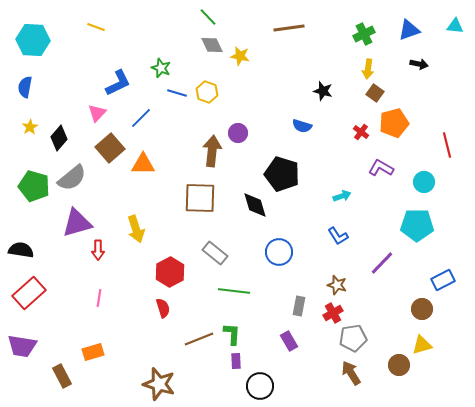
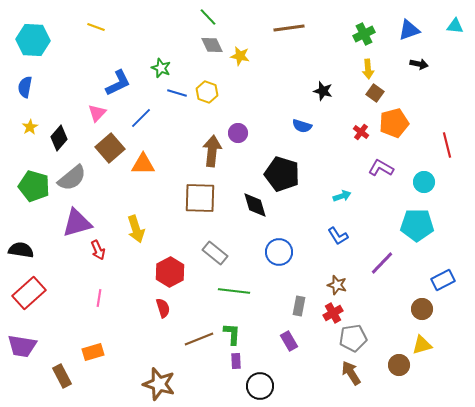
yellow arrow at (368, 69): rotated 12 degrees counterclockwise
red arrow at (98, 250): rotated 24 degrees counterclockwise
